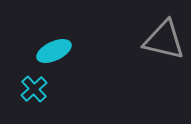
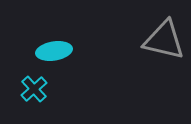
cyan ellipse: rotated 16 degrees clockwise
